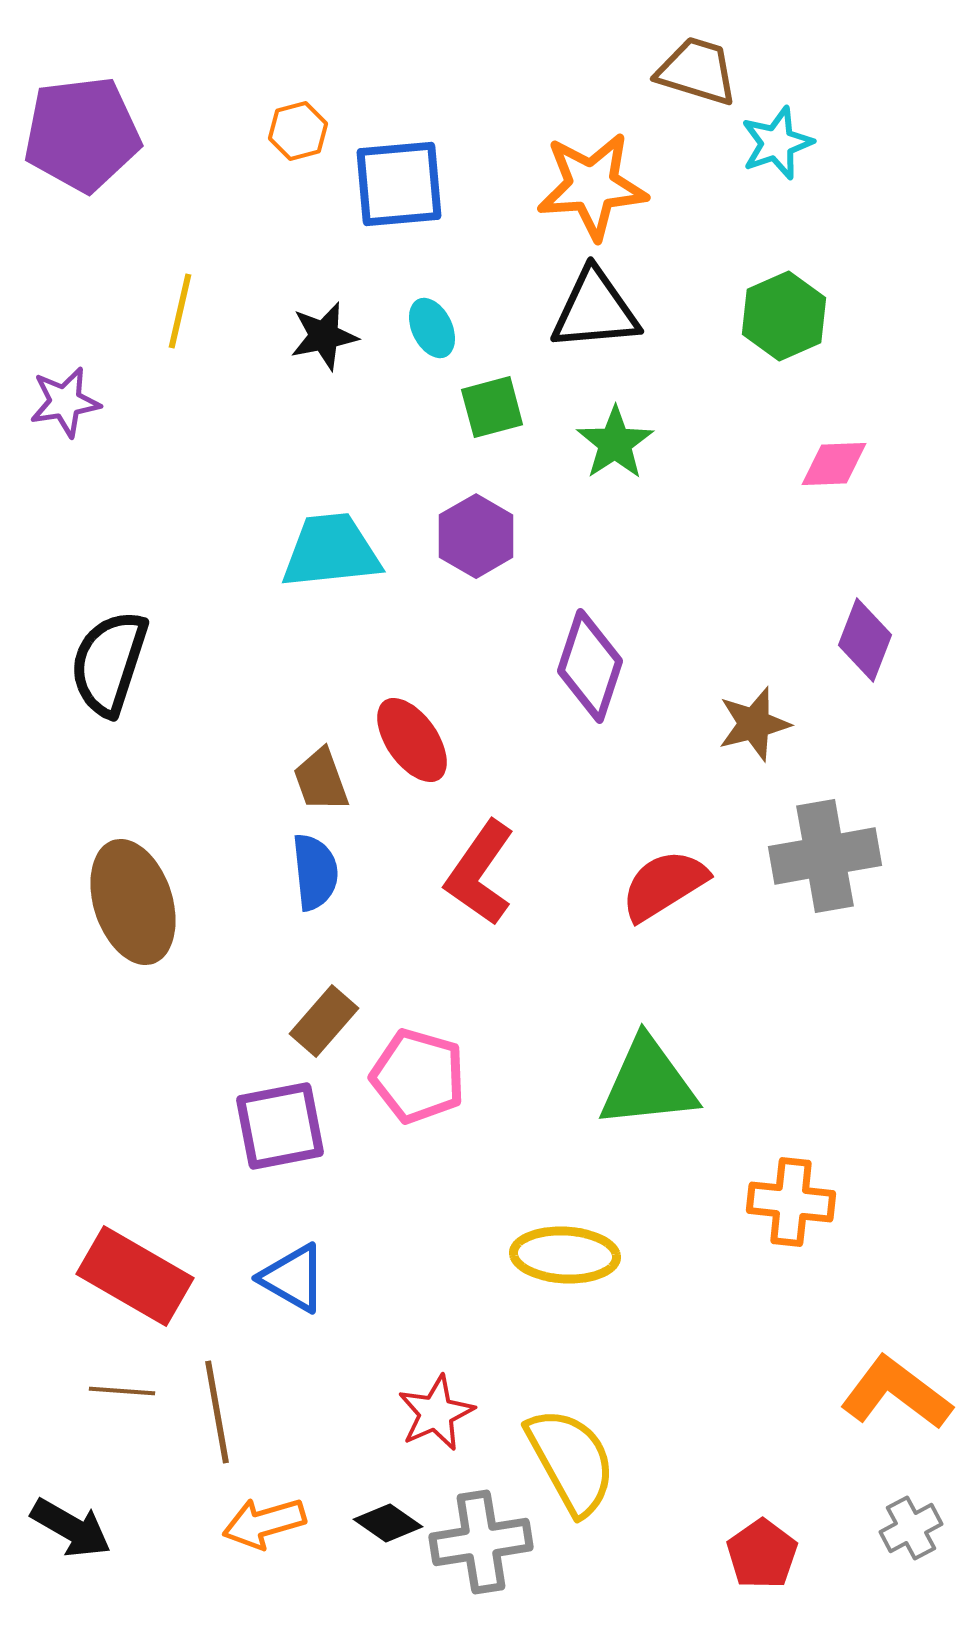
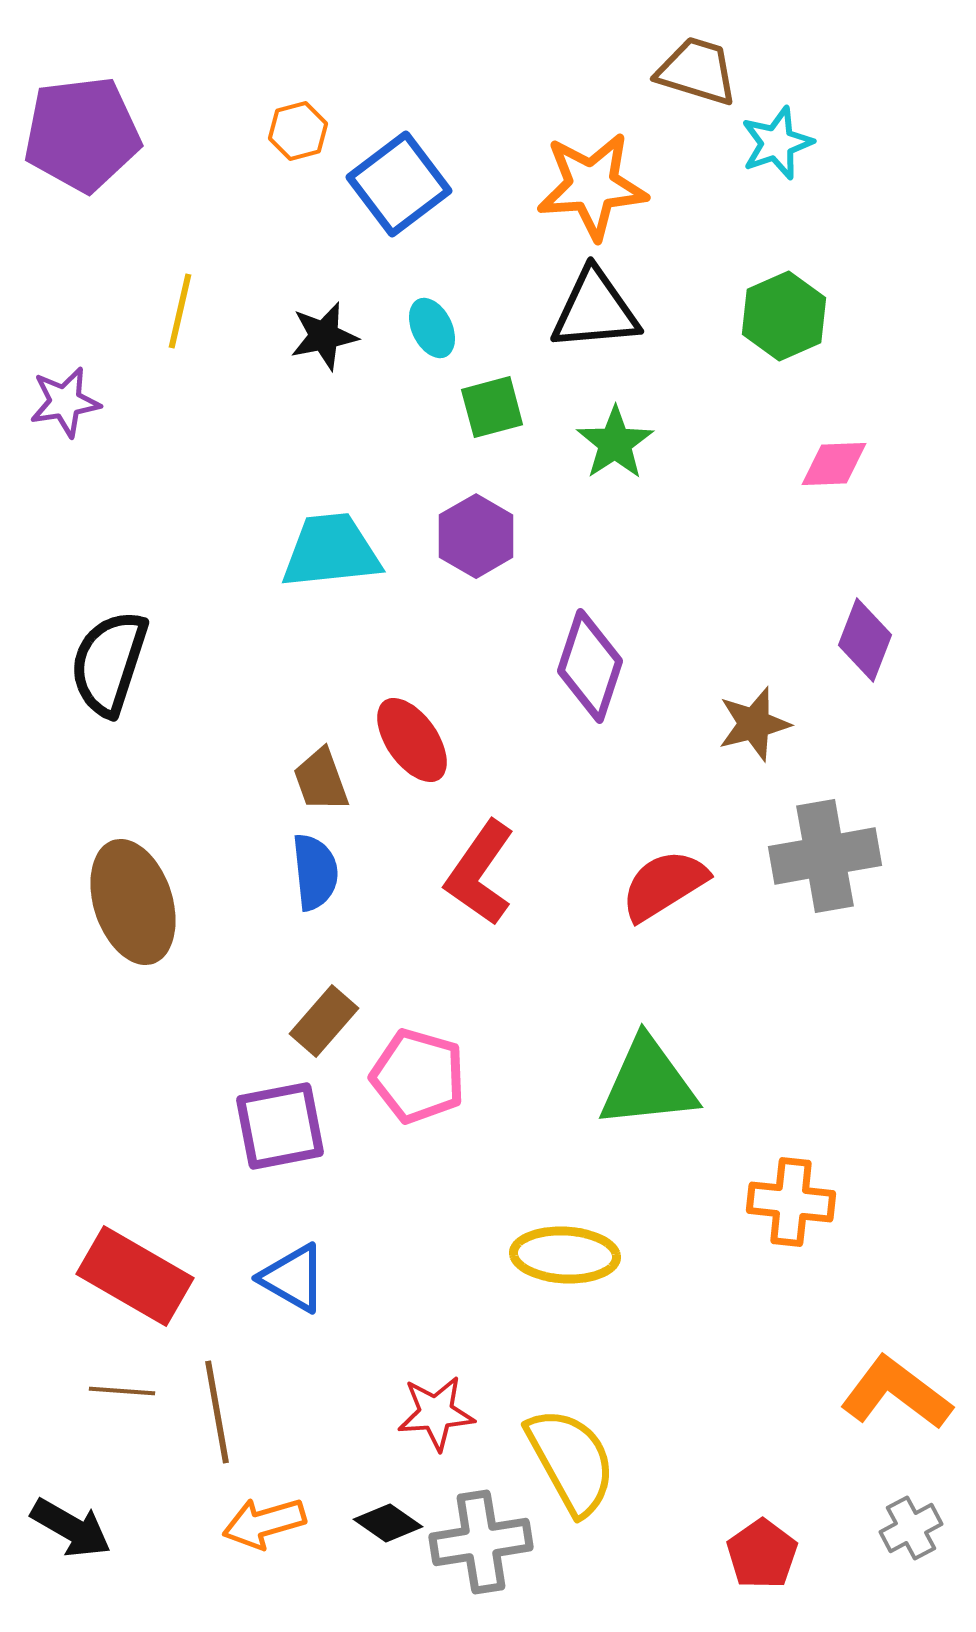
blue square at (399, 184): rotated 32 degrees counterclockwise
red star at (436, 1413): rotated 20 degrees clockwise
